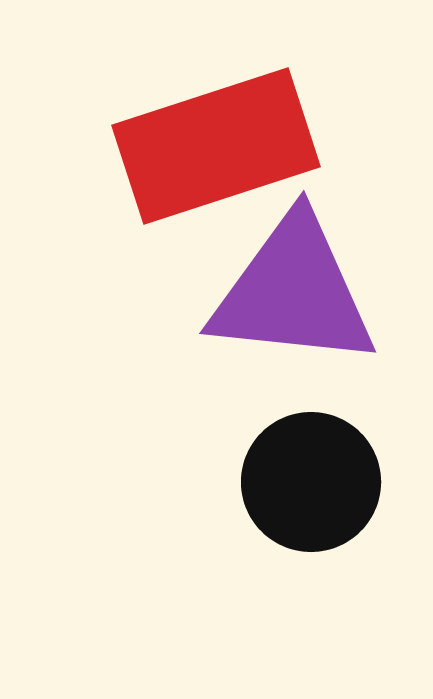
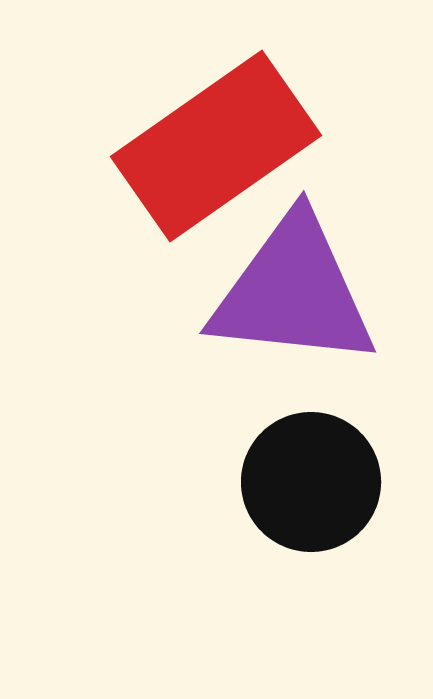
red rectangle: rotated 17 degrees counterclockwise
